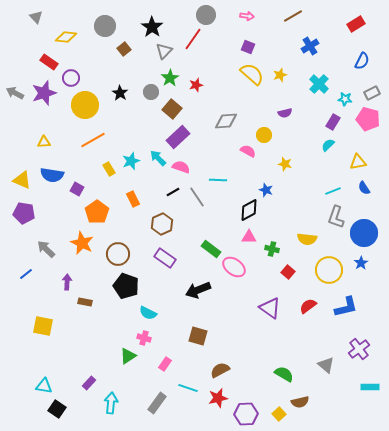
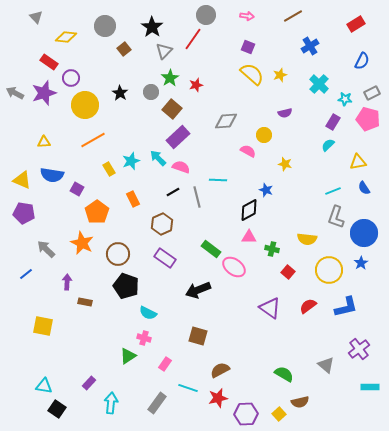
gray line at (197, 197): rotated 20 degrees clockwise
